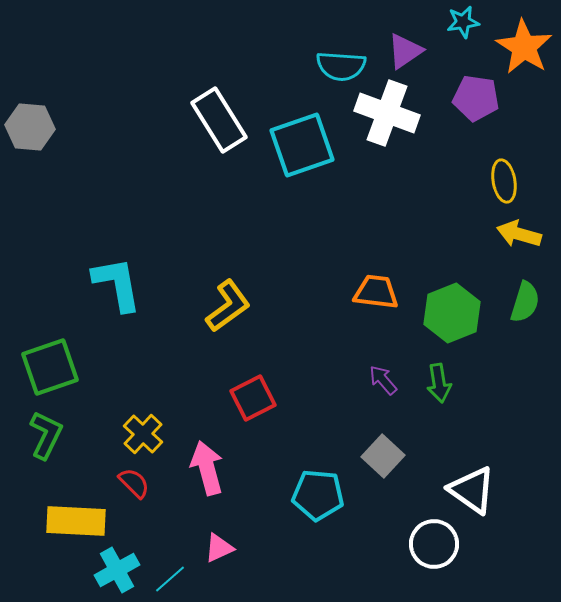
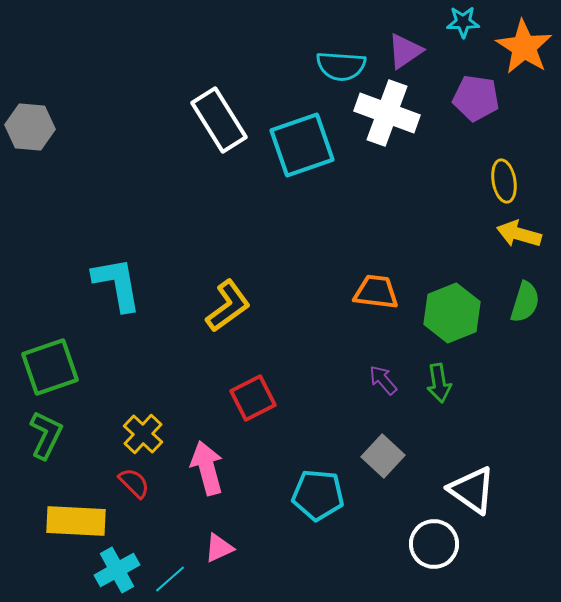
cyan star: rotated 8 degrees clockwise
